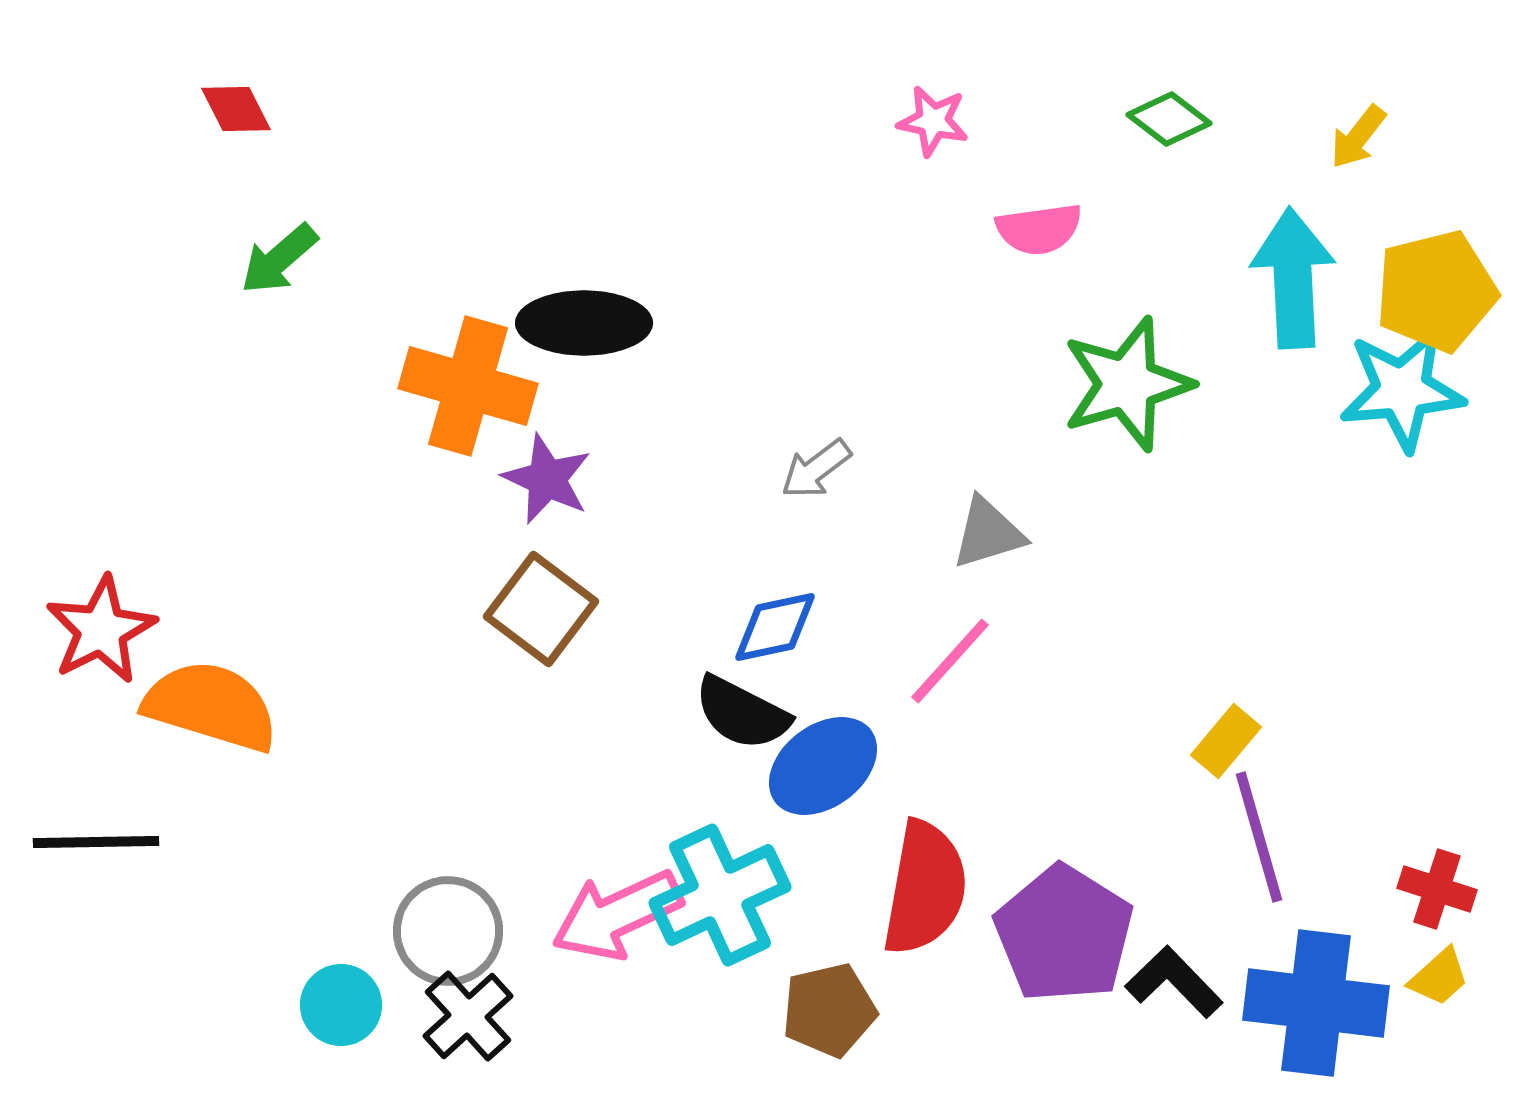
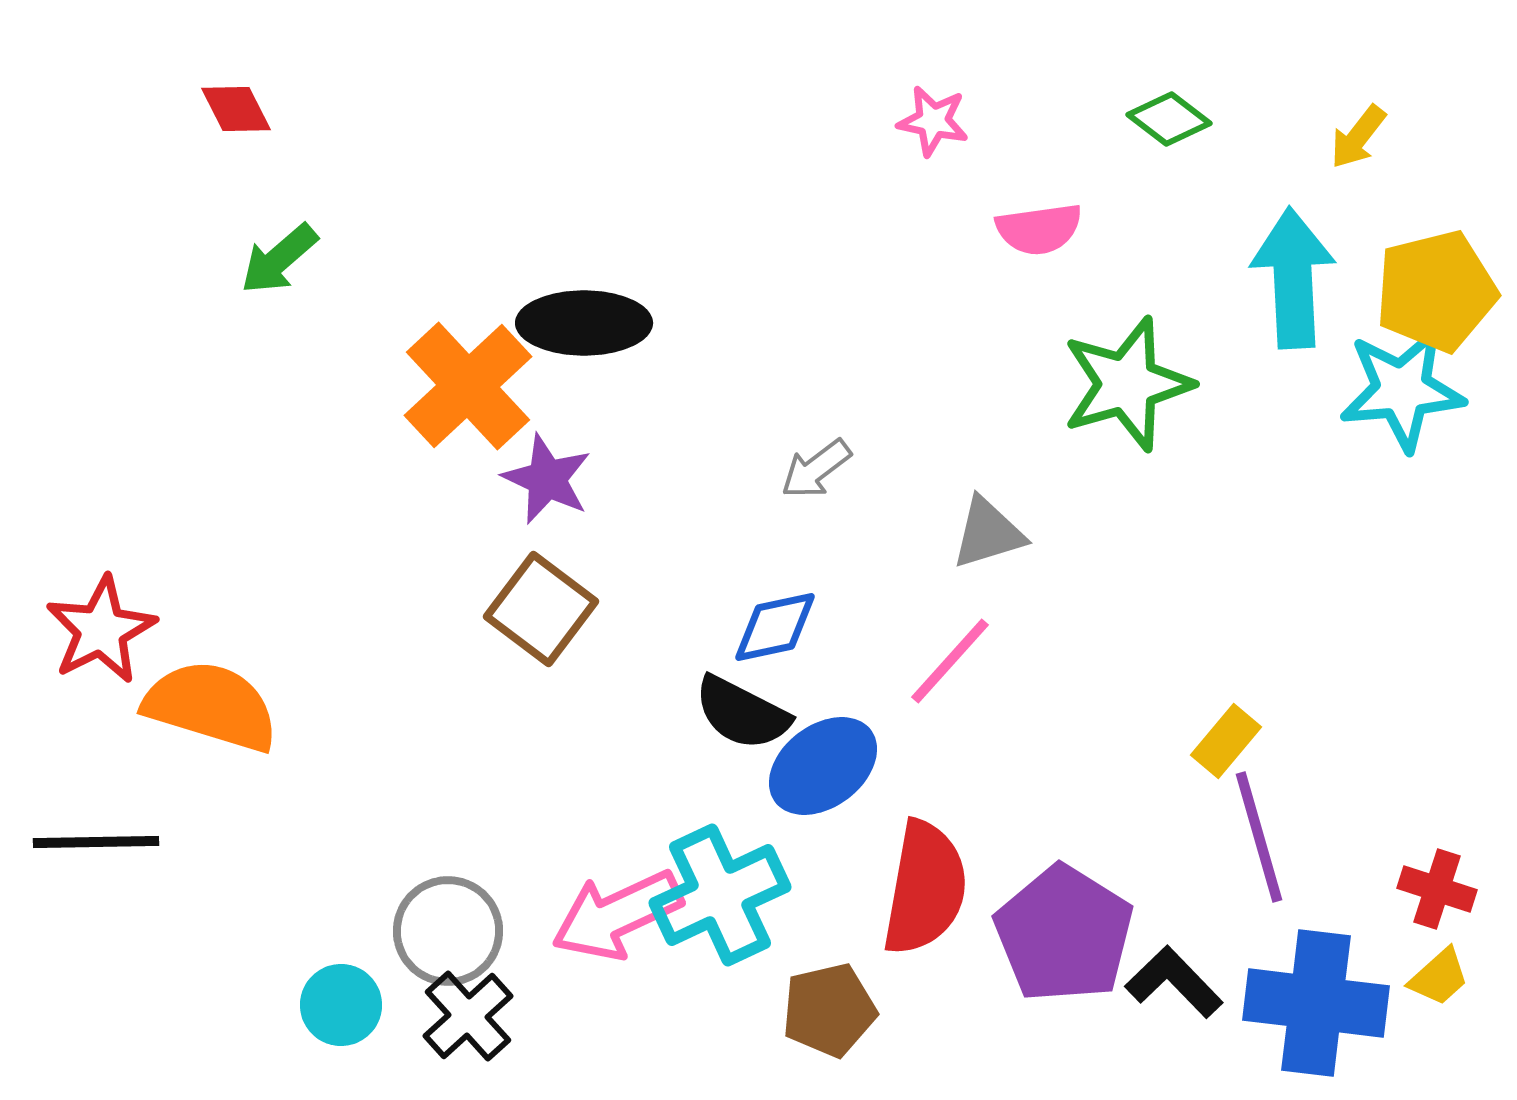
orange cross: rotated 31 degrees clockwise
